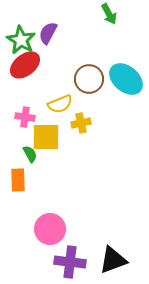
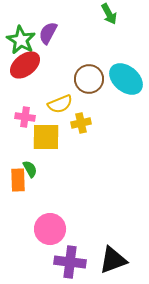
green semicircle: moved 15 px down
